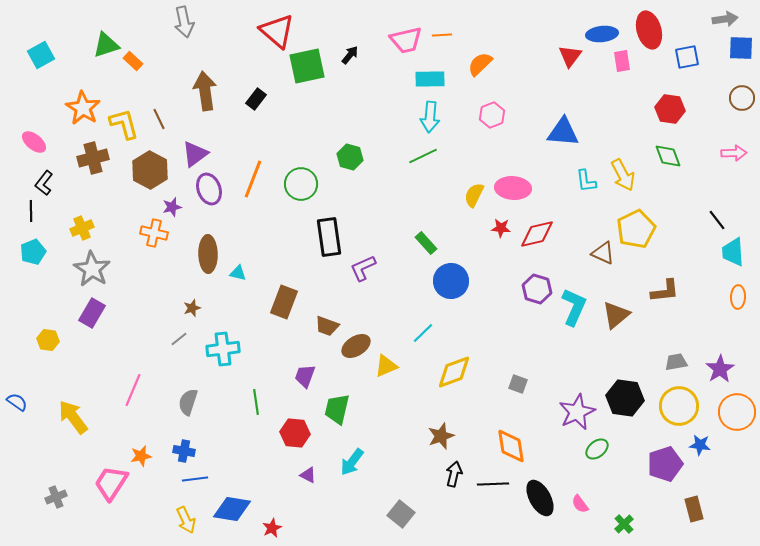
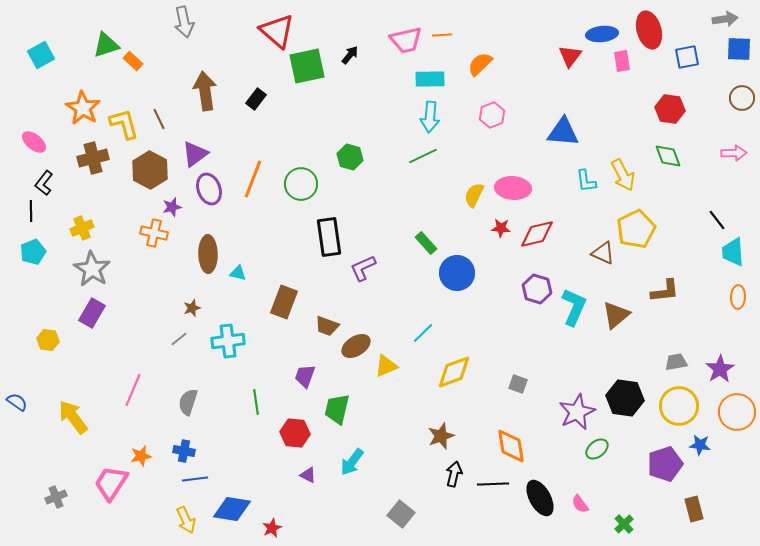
blue square at (741, 48): moved 2 px left, 1 px down
blue circle at (451, 281): moved 6 px right, 8 px up
cyan cross at (223, 349): moved 5 px right, 8 px up
